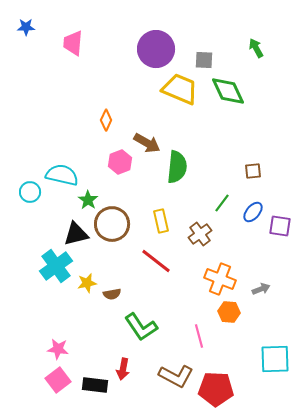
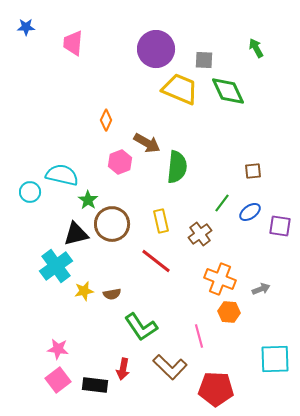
blue ellipse: moved 3 px left; rotated 15 degrees clockwise
yellow star: moved 3 px left, 8 px down
brown L-shape: moved 6 px left, 9 px up; rotated 16 degrees clockwise
